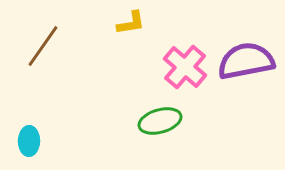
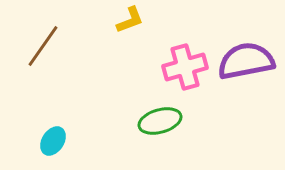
yellow L-shape: moved 1 px left, 3 px up; rotated 12 degrees counterclockwise
pink cross: rotated 33 degrees clockwise
cyan ellipse: moved 24 px right; rotated 32 degrees clockwise
